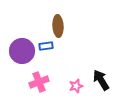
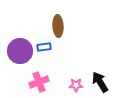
blue rectangle: moved 2 px left, 1 px down
purple circle: moved 2 px left
black arrow: moved 1 px left, 2 px down
pink star: moved 1 px up; rotated 16 degrees clockwise
